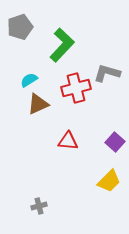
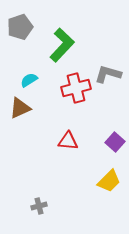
gray L-shape: moved 1 px right, 1 px down
brown triangle: moved 18 px left, 4 px down
